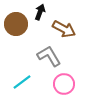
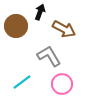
brown circle: moved 2 px down
pink circle: moved 2 px left
